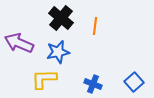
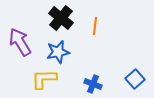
purple arrow: moved 1 px right, 1 px up; rotated 36 degrees clockwise
blue square: moved 1 px right, 3 px up
